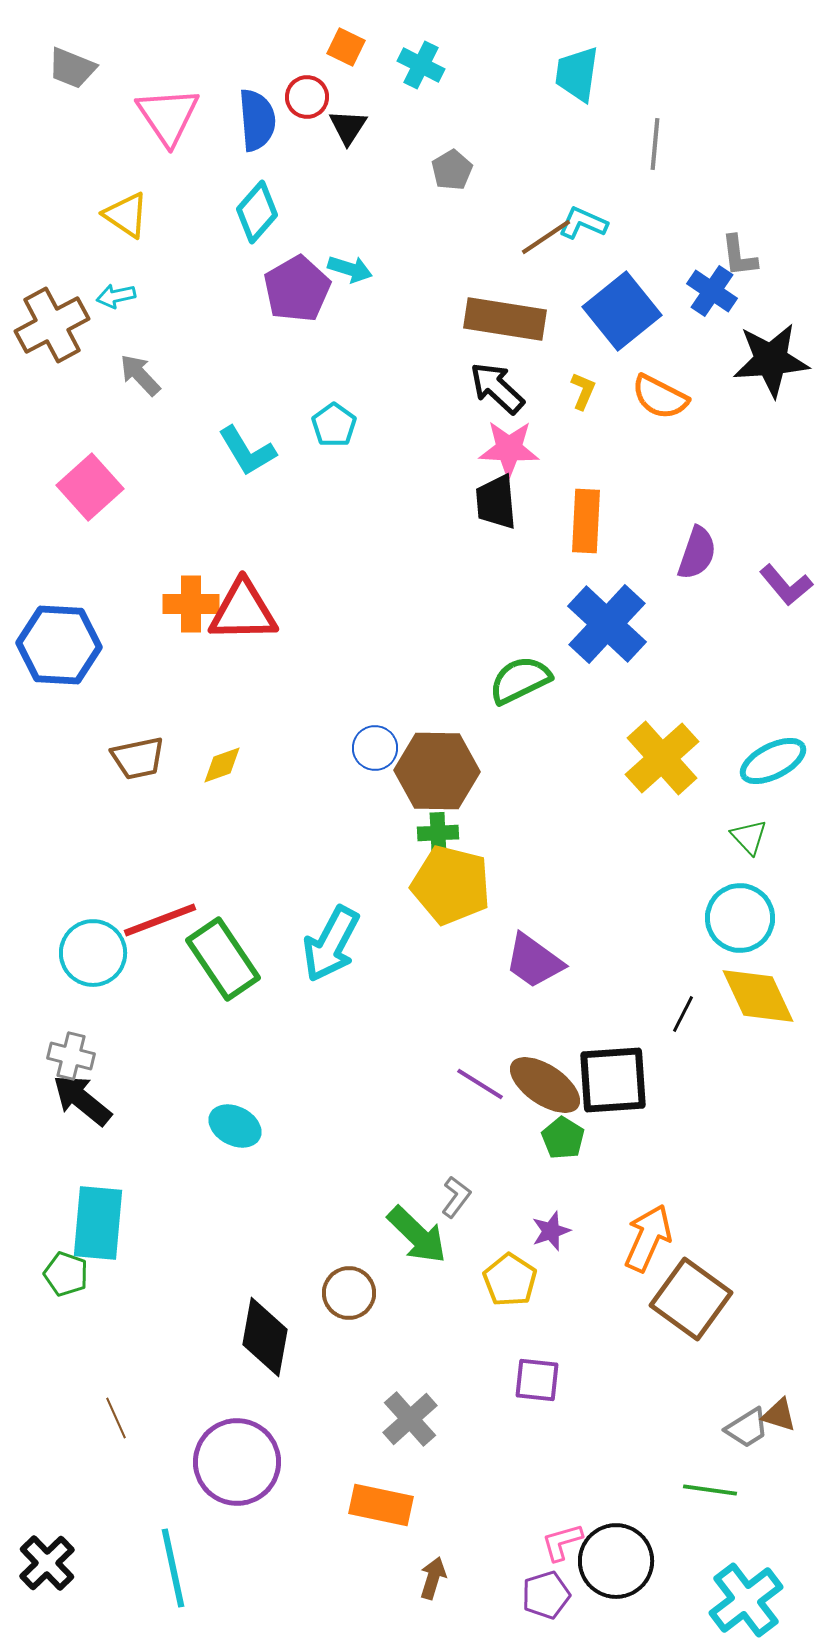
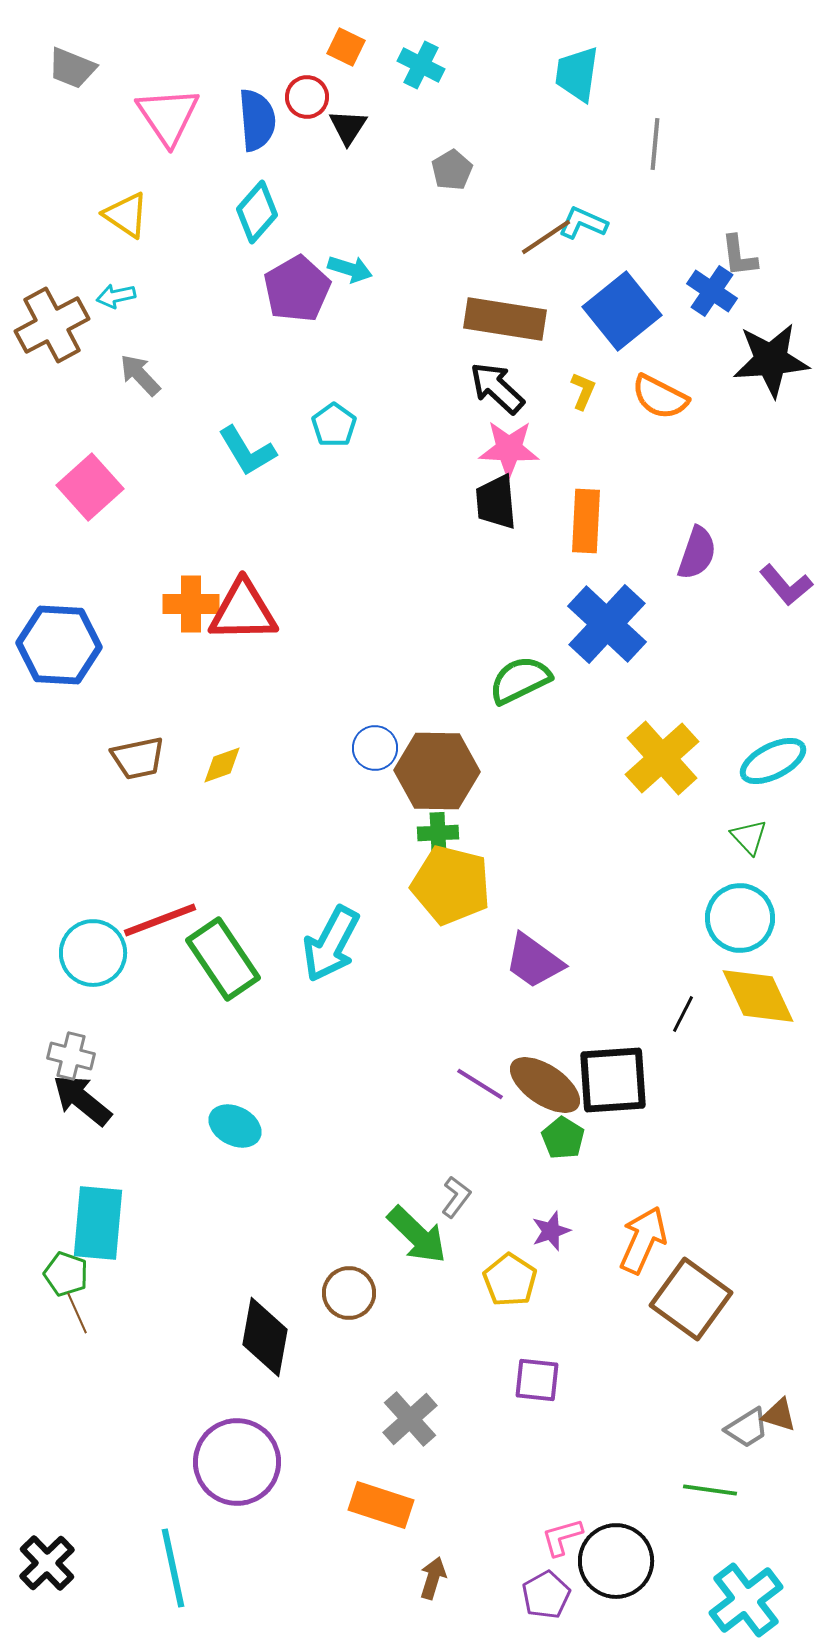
orange arrow at (648, 1238): moved 5 px left, 2 px down
brown line at (116, 1418): moved 39 px left, 105 px up
orange rectangle at (381, 1505): rotated 6 degrees clockwise
pink L-shape at (562, 1542): moved 5 px up
purple pentagon at (546, 1595): rotated 12 degrees counterclockwise
